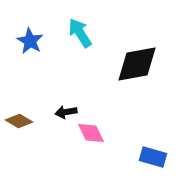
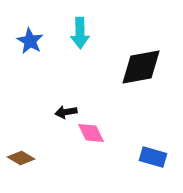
cyan arrow: rotated 148 degrees counterclockwise
black diamond: moved 4 px right, 3 px down
brown diamond: moved 2 px right, 37 px down
